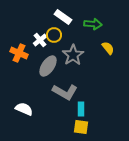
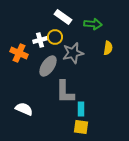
yellow circle: moved 1 px right, 2 px down
white cross: rotated 24 degrees clockwise
yellow semicircle: rotated 48 degrees clockwise
gray star: moved 2 px up; rotated 20 degrees clockwise
gray L-shape: rotated 60 degrees clockwise
